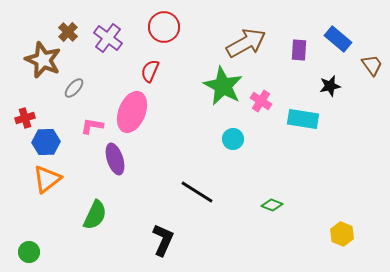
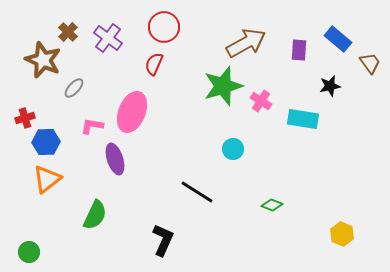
brown trapezoid: moved 2 px left, 2 px up
red semicircle: moved 4 px right, 7 px up
green star: rotated 27 degrees clockwise
cyan circle: moved 10 px down
